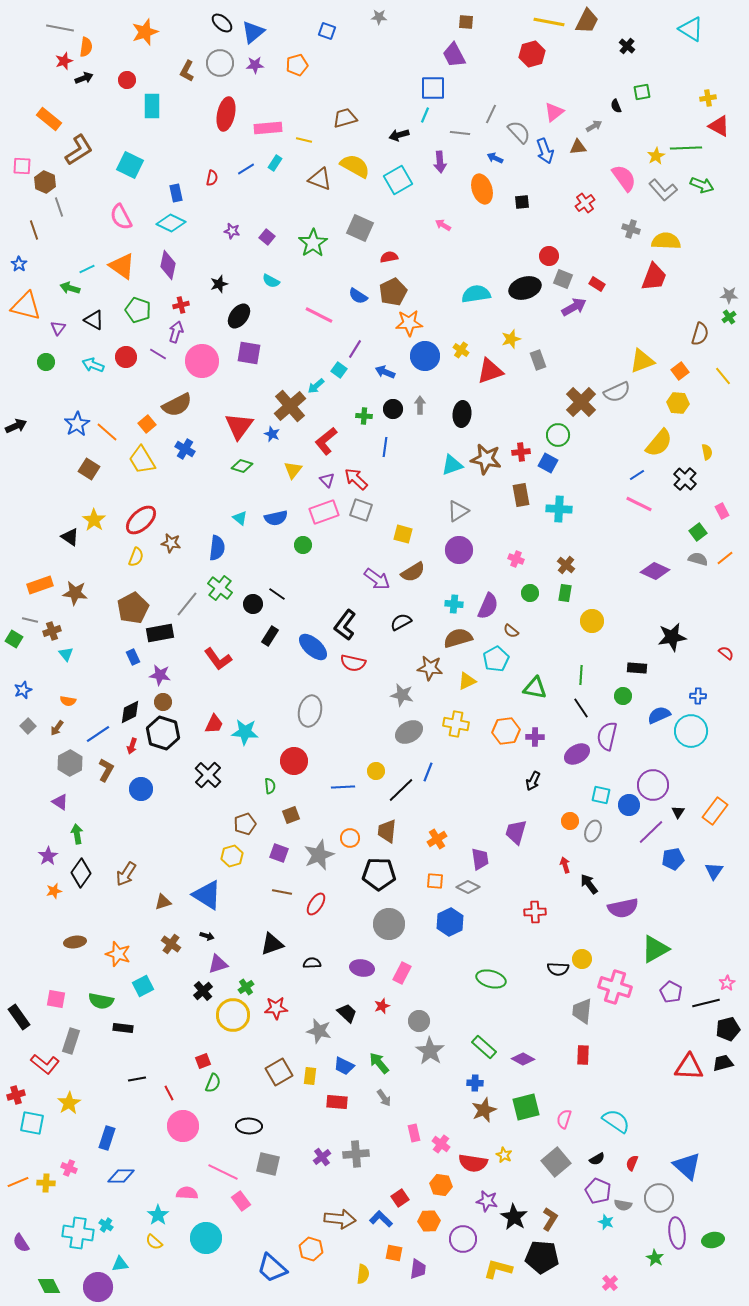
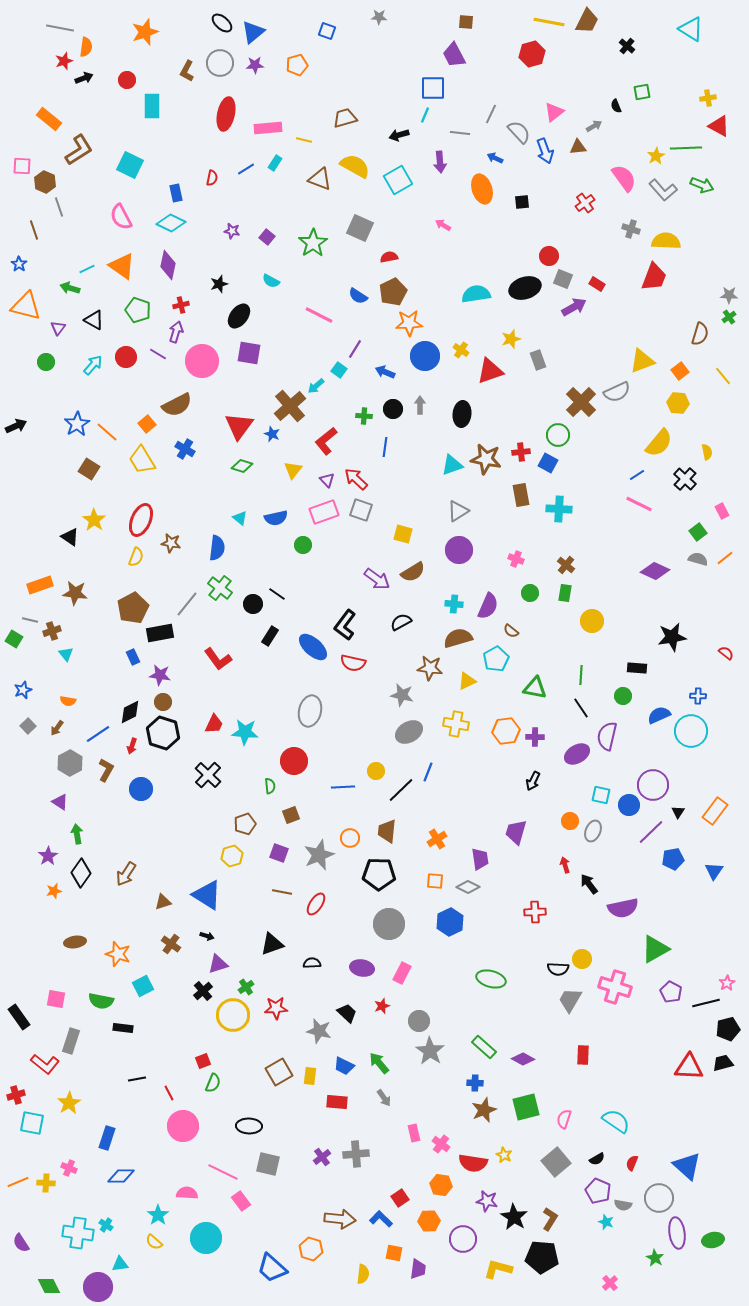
cyan arrow at (93, 365): rotated 110 degrees clockwise
red ellipse at (141, 520): rotated 24 degrees counterclockwise
gray trapezoid at (582, 1011): moved 12 px left, 11 px up; rotated 24 degrees clockwise
